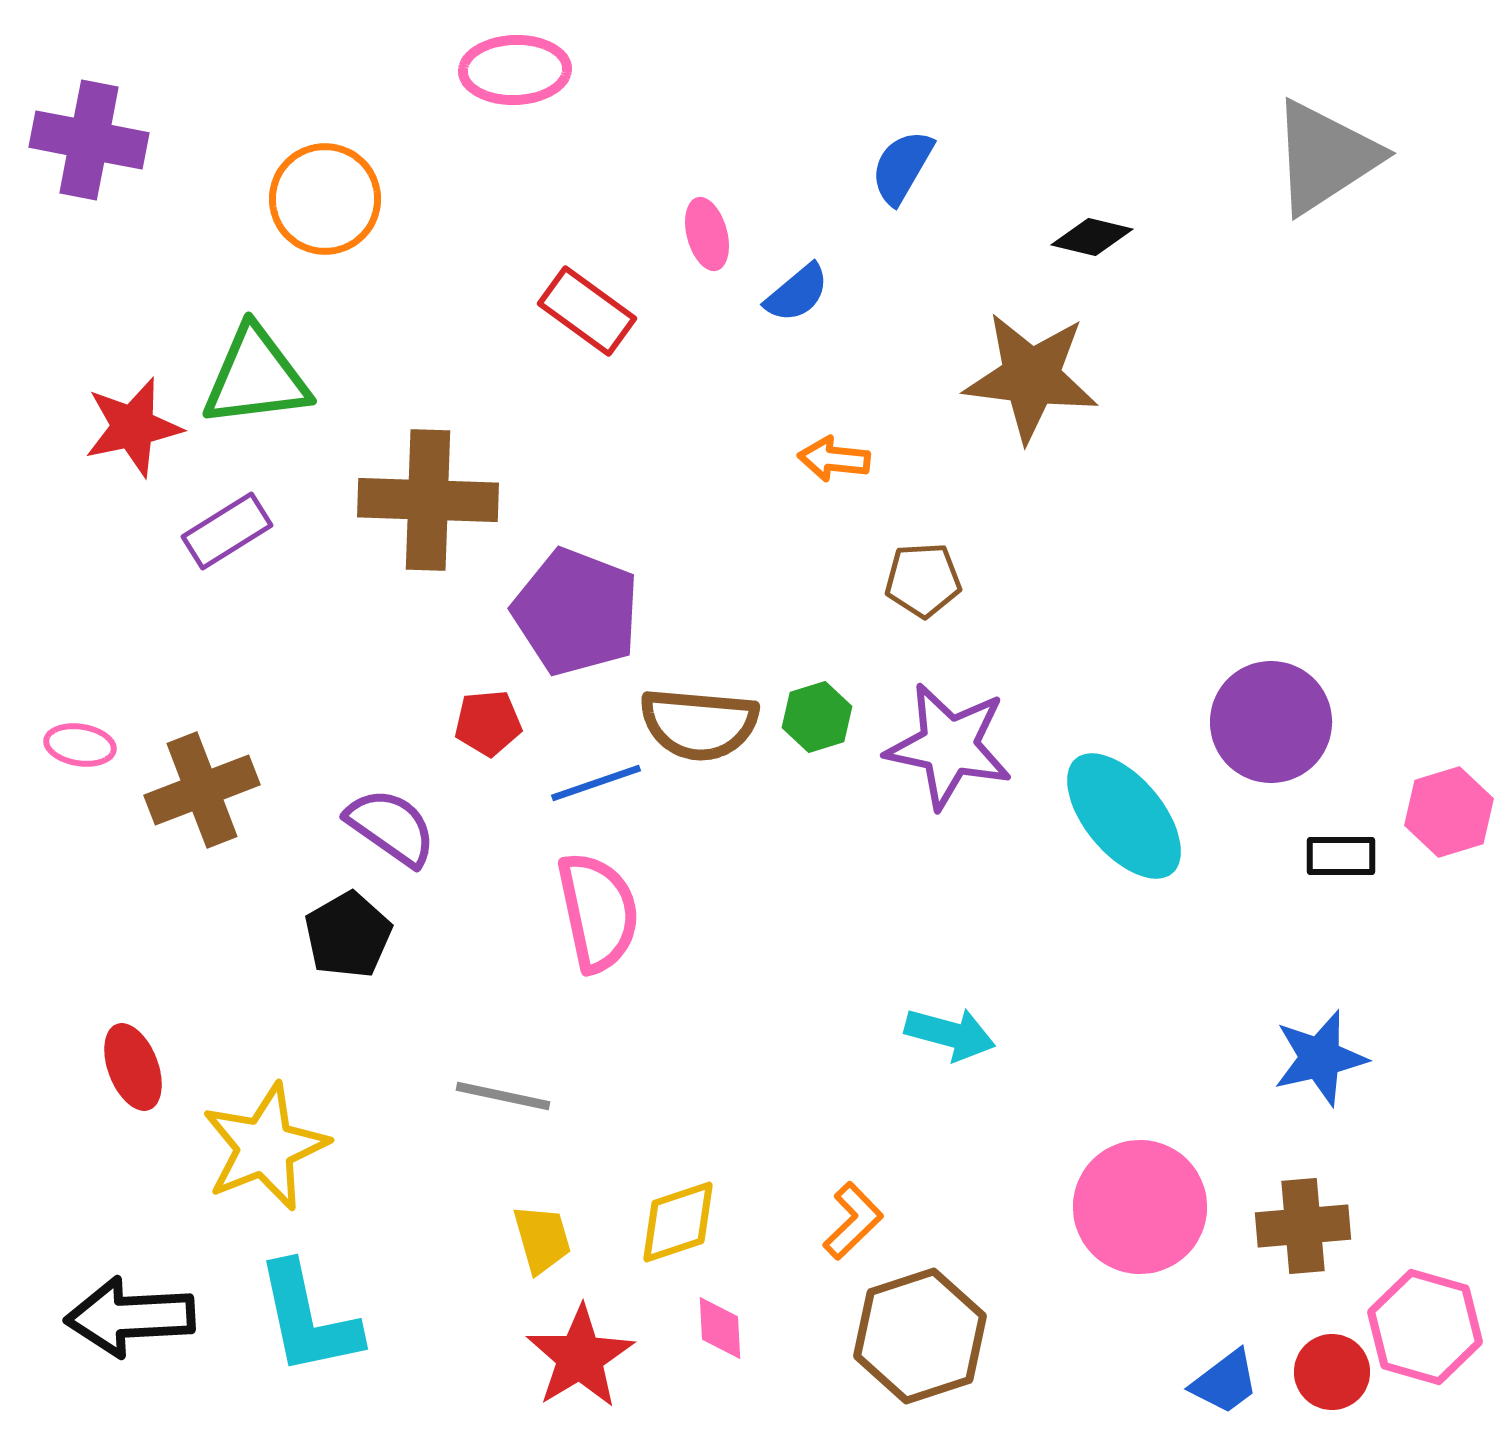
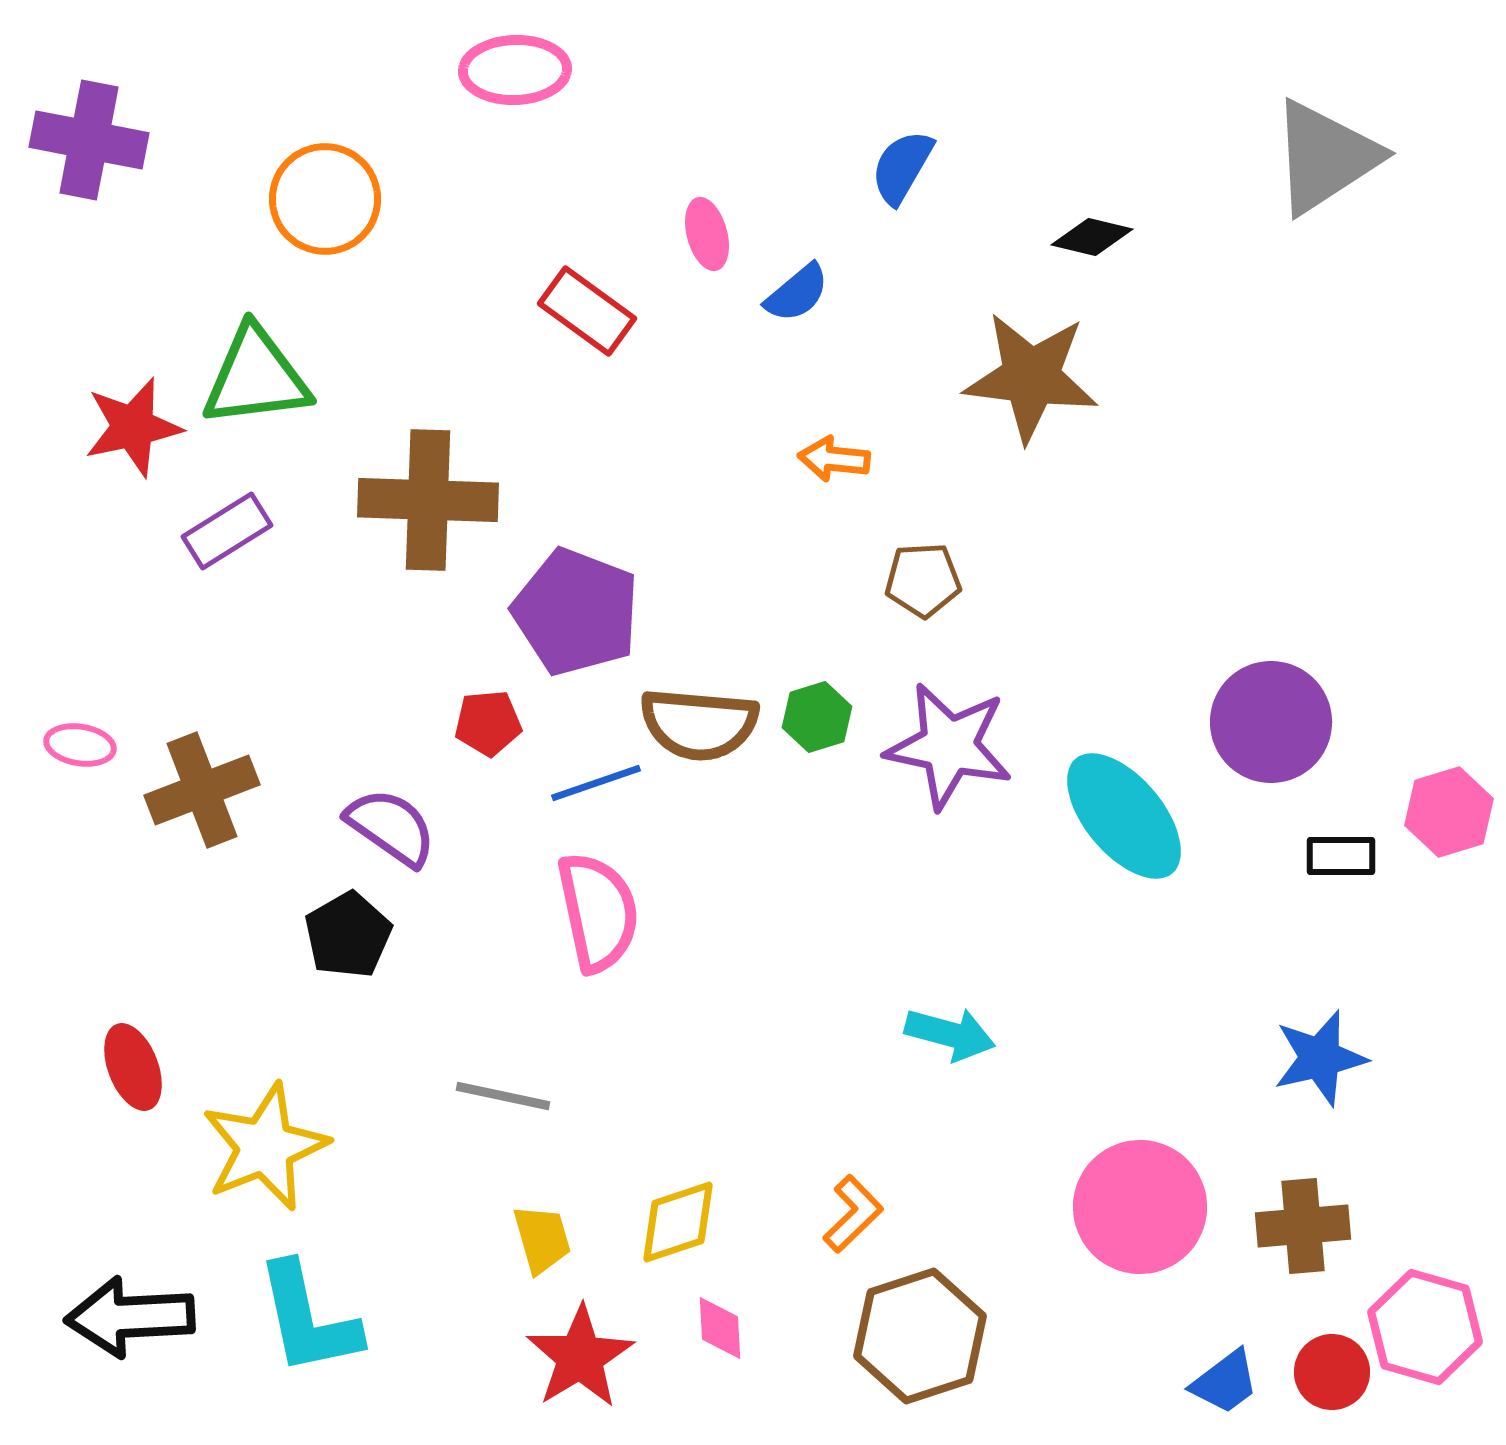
orange L-shape at (853, 1221): moved 7 px up
